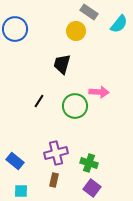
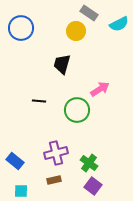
gray rectangle: moved 1 px down
cyan semicircle: rotated 24 degrees clockwise
blue circle: moved 6 px right, 1 px up
pink arrow: moved 1 px right, 3 px up; rotated 36 degrees counterclockwise
black line: rotated 64 degrees clockwise
green circle: moved 2 px right, 4 px down
green cross: rotated 18 degrees clockwise
brown rectangle: rotated 64 degrees clockwise
purple square: moved 1 px right, 2 px up
